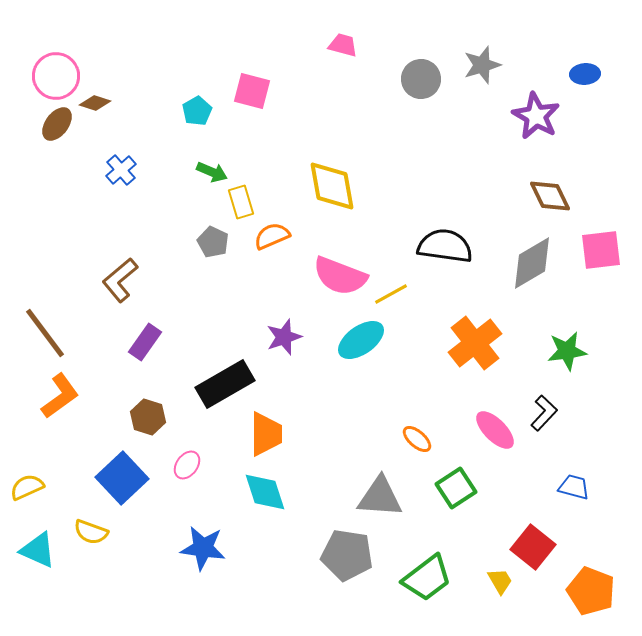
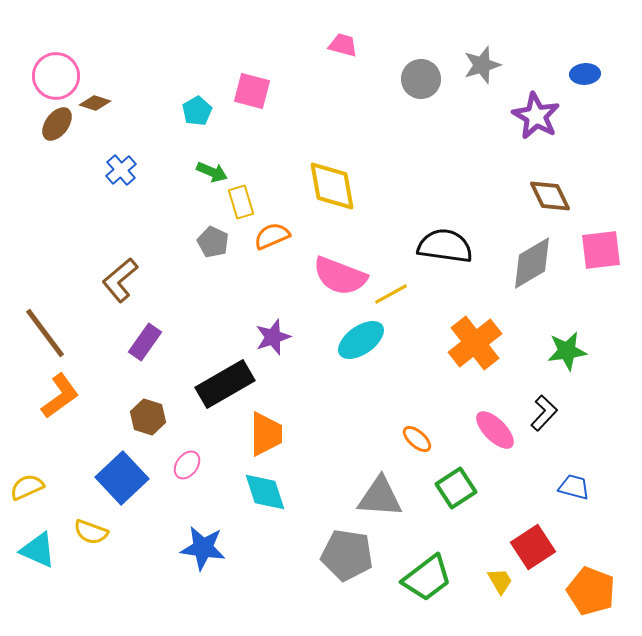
purple star at (284, 337): moved 11 px left
red square at (533, 547): rotated 18 degrees clockwise
